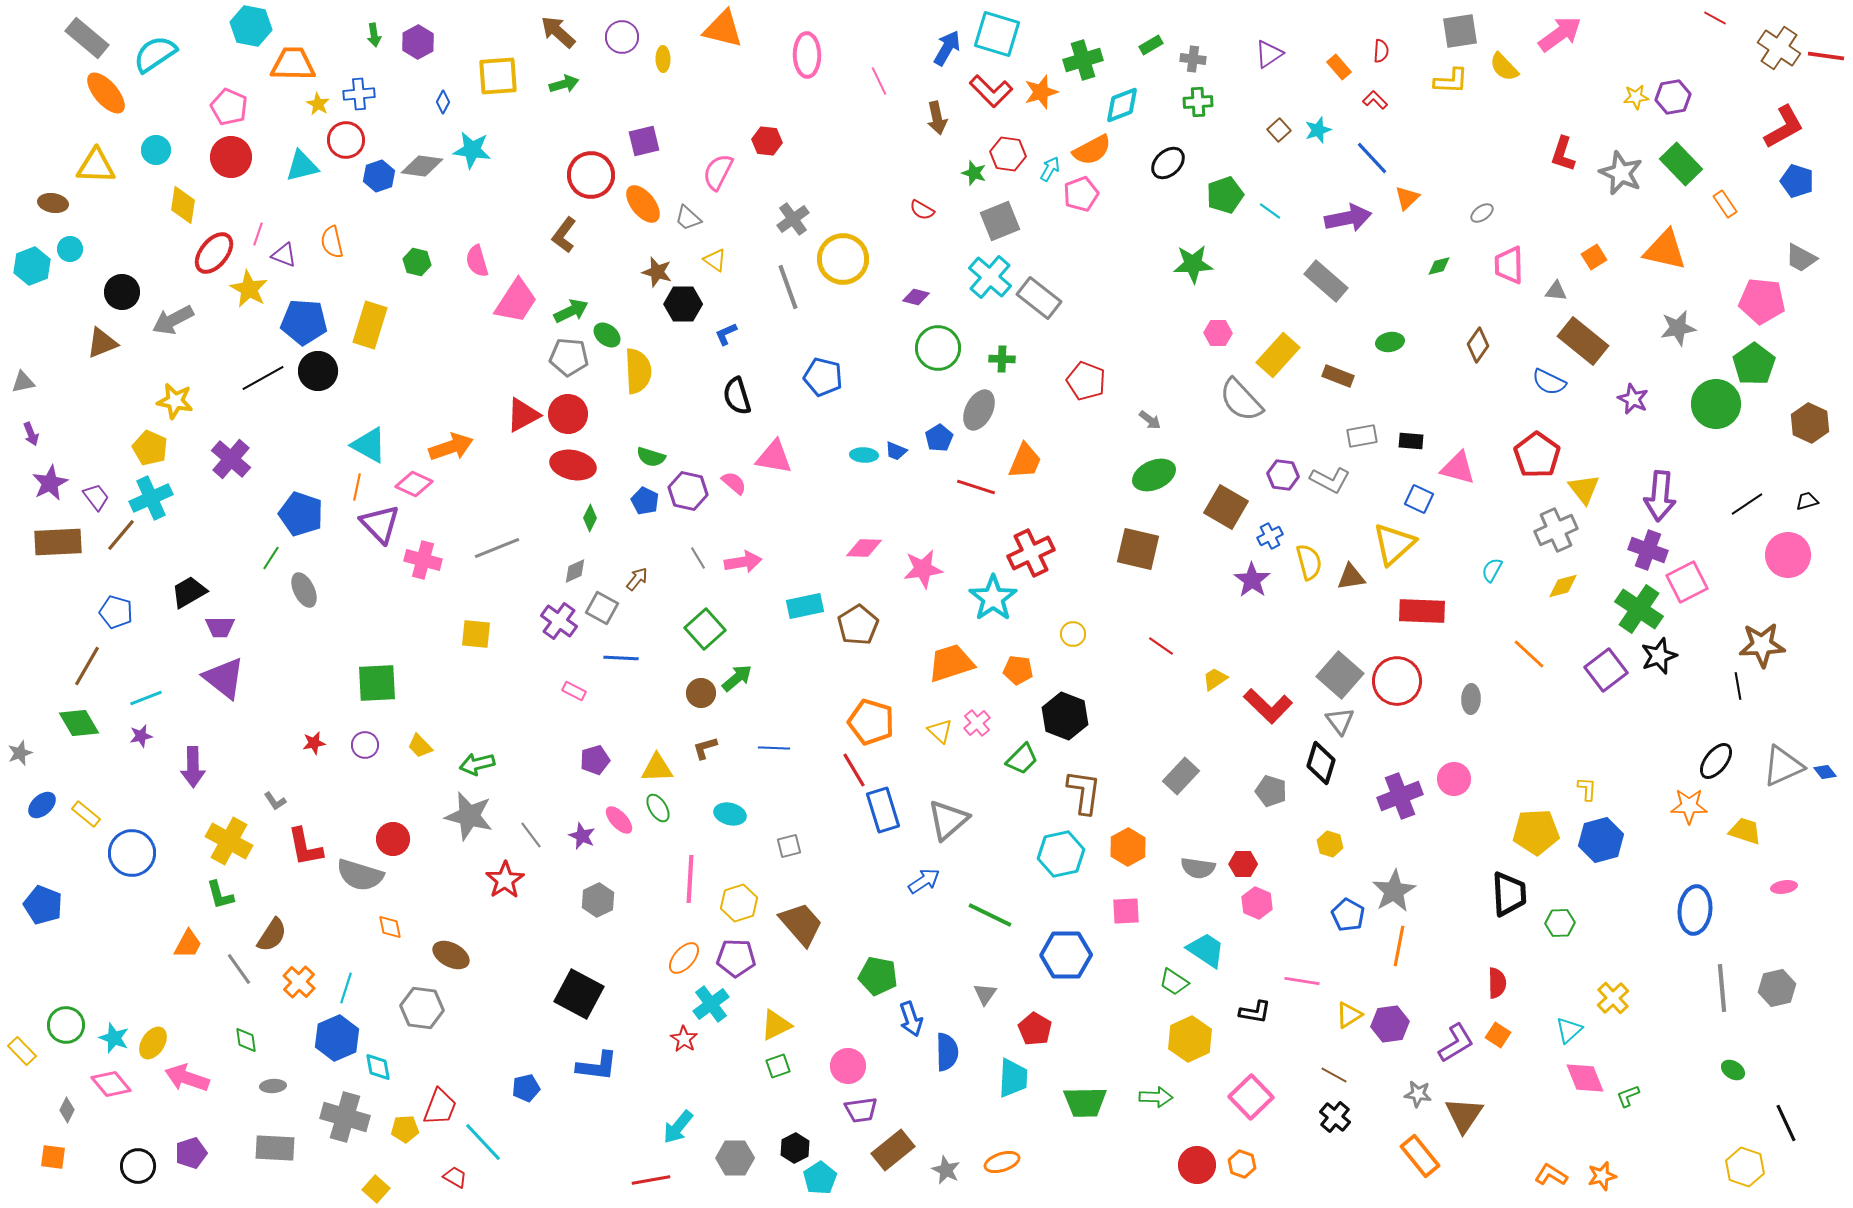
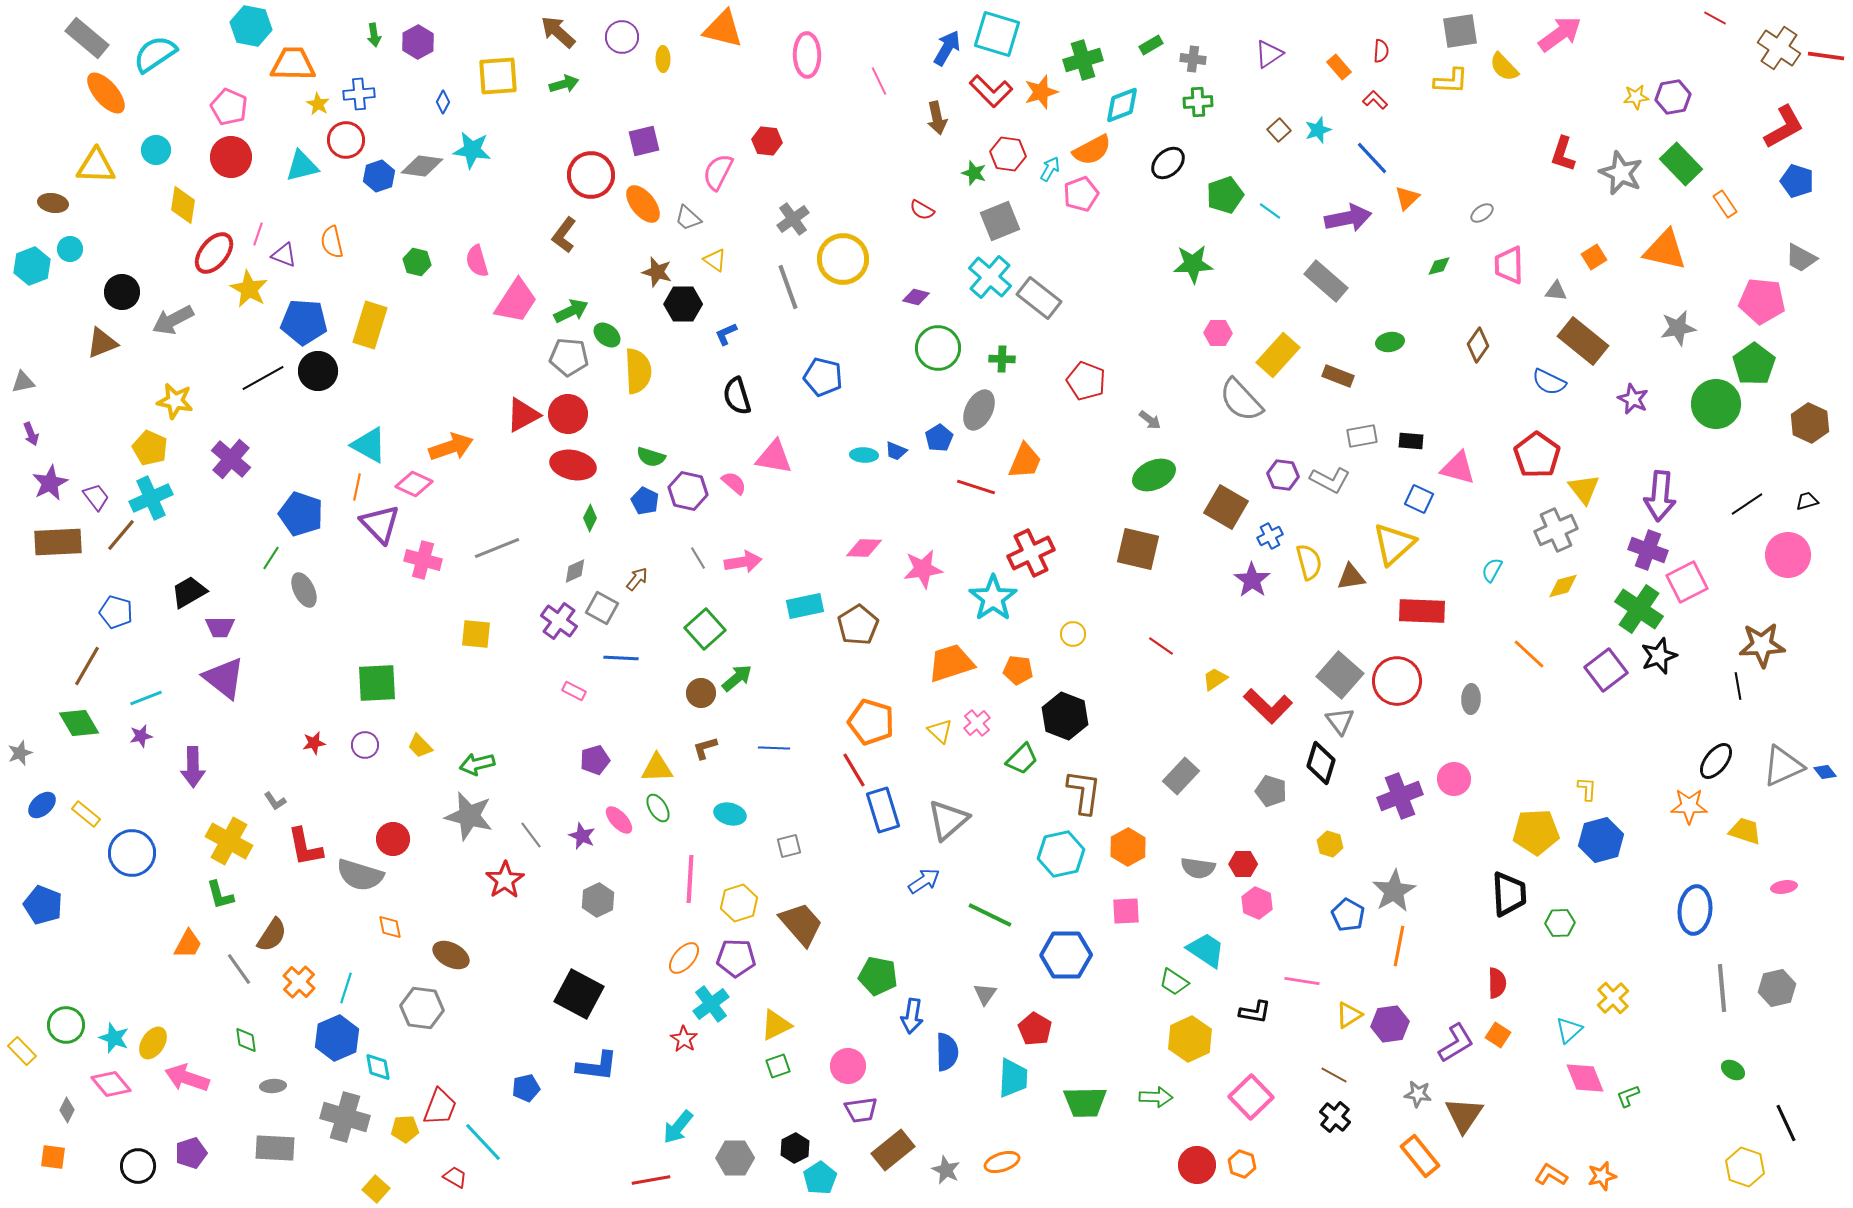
blue arrow at (911, 1019): moved 1 px right, 3 px up; rotated 28 degrees clockwise
